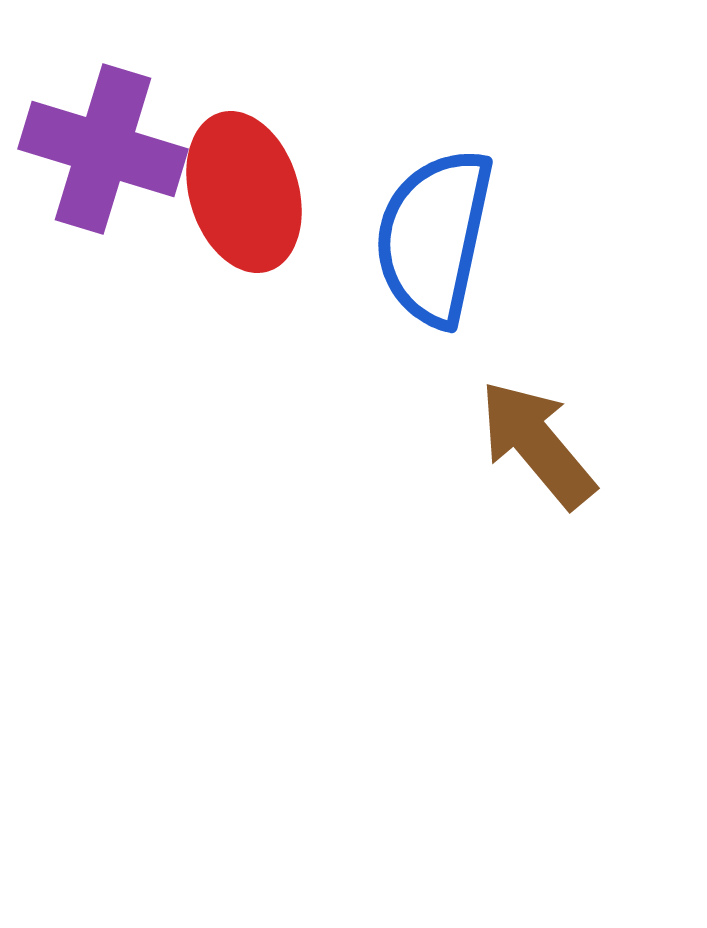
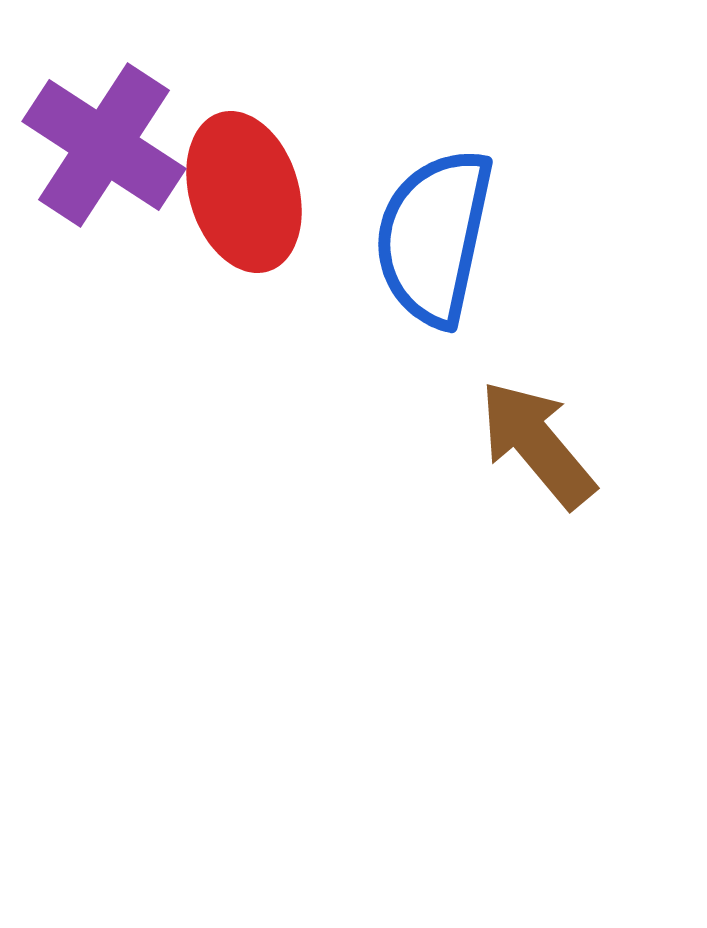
purple cross: moved 1 px right, 4 px up; rotated 16 degrees clockwise
